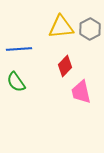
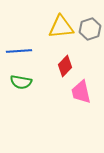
gray hexagon: rotated 10 degrees clockwise
blue line: moved 2 px down
green semicircle: moved 5 px right; rotated 45 degrees counterclockwise
